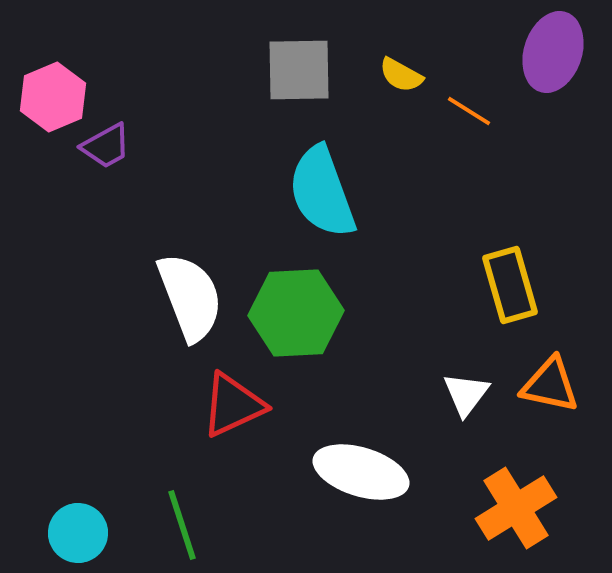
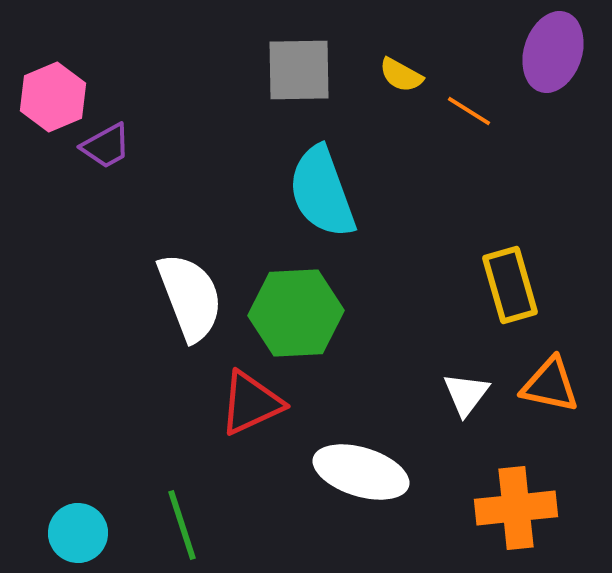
red triangle: moved 18 px right, 2 px up
orange cross: rotated 26 degrees clockwise
